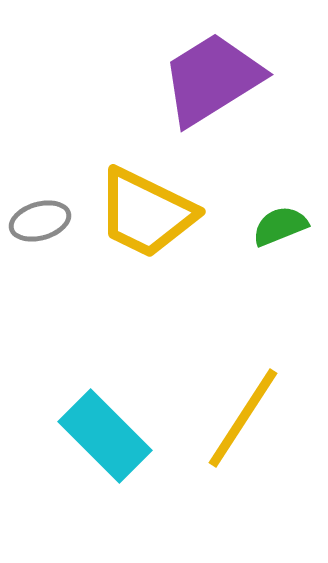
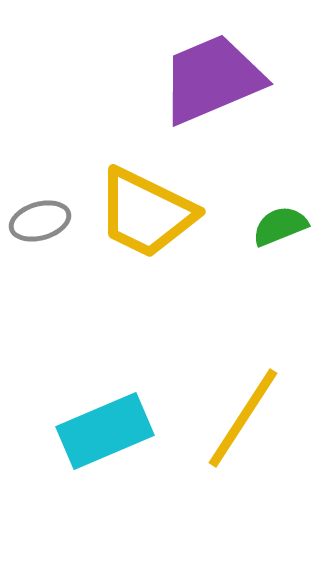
purple trapezoid: rotated 9 degrees clockwise
cyan rectangle: moved 5 px up; rotated 68 degrees counterclockwise
